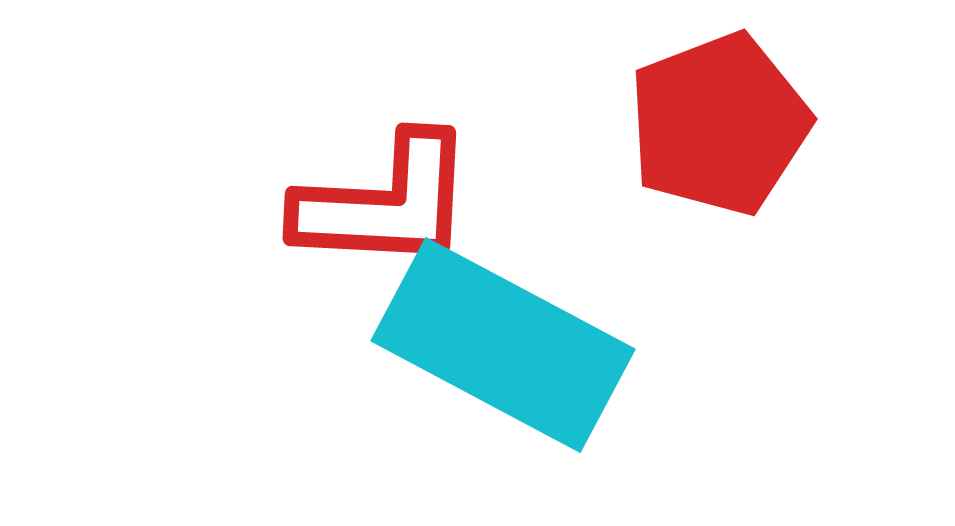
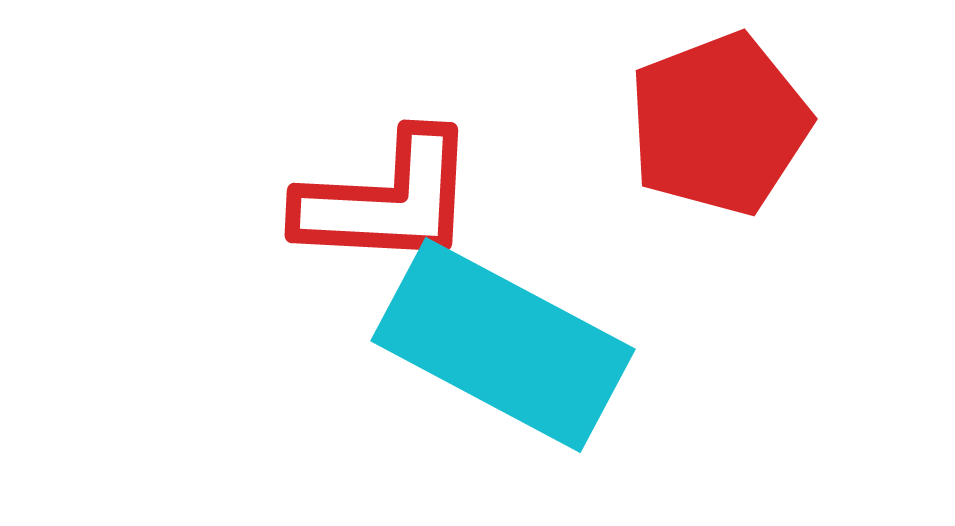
red L-shape: moved 2 px right, 3 px up
